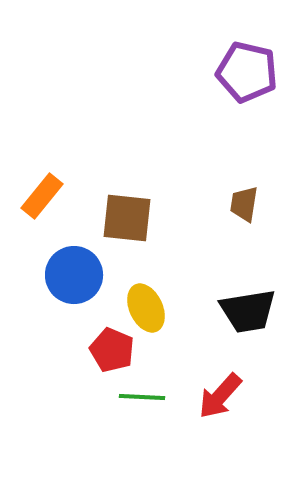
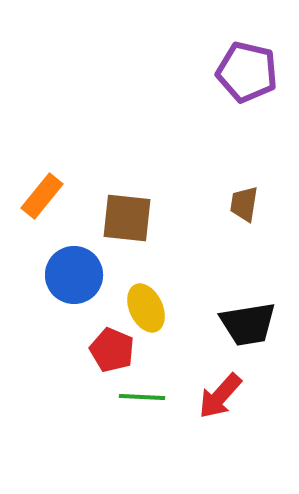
black trapezoid: moved 13 px down
